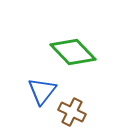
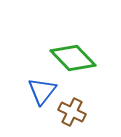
green diamond: moved 6 px down
